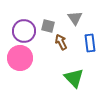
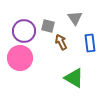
green triangle: rotated 15 degrees counterclockwise
